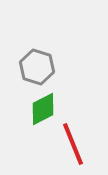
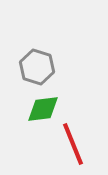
green diamond: rotated 20 degrees clockwise
